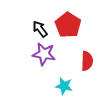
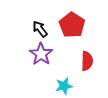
red pentagon: moved 4 px right
purple star: moved 3 px left; rotated 25 degrees clockwise
cyan star: rotated 24 degrees counterclockwise
